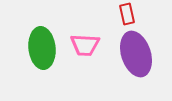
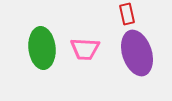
pink trapezoid: moved 4 px down
purple ellipse: moved 1 px right, 1 px up
